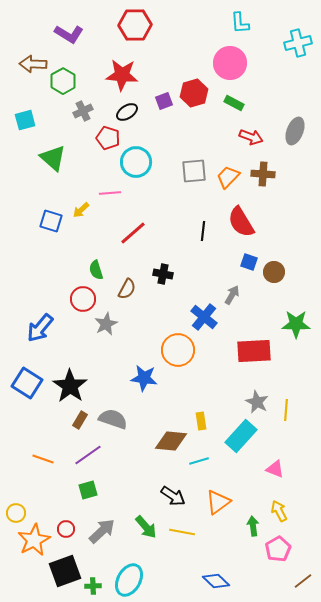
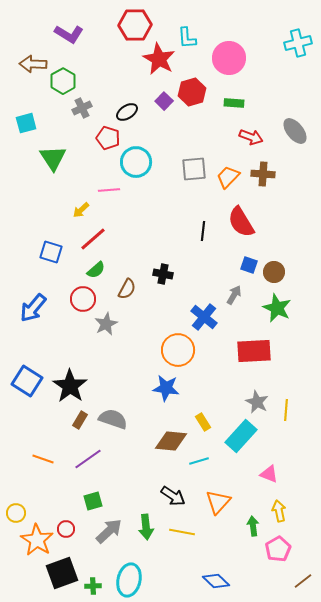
cyan L-shape at (240, 23): moved 53 px left, 15 px down
pink circle at (230, 63): moved 1 px left, 5 px up
red star at (122, 75): moved 37 px right, 16 px up; rotated 24 degrees clockwise
red hexagon at (194, 93): moved 2 px left, 1 px up
purple square at (164, 101): rotated 24 degrees counterclockwise
green rectangle at (234, 103): rotated 24 degrees counterclockwise
gray cross at (83, 111): moved 1 px left, 3 px up
cyan square at (25, 120): moved 1 px right, 3 px down
gray ellipse at (295, 131): rotated 60 degrees counterclockwise
green triangle at (53, 158): rotated 16 degrees clockwise
gray square at (194, 171): moved 2 px up
pink line at (110, 193): moved 1 px left, 3 px up
blue square at (51, 221): moved 31 px down
red line at (133, 233): moved 40 px left, 6 px down
blue square at (249, 262): moved 3 px down
green semicircle at (96, 270): rotated 114 degrees counterclockwise
gray arrow at (232, 295): moved 2 px right
green star at (296, 324): moved 19 px left, 16 px up; rotated 24 degrees clockwise
blue arrow at (40, 328): moved 7 px left, 20 px up
blue star at (144, 378): moved 22 px right, 10 px down
blue square at (27, 383): moved 2 px up
yellow rectangle at (201, 421): moved 2 px right, 1 px down; rotated 24 degrees counterclockwise
purple line at (88, 455): moved 4 px down
pink triangle at (275, 469): moved 6 px left, 5 px down
green square at (88, 490): moved 5 px right, 11 px down
orange triangle at (218, 502): rotated 12 degrees counterclockwise
yellow arrow at (279, 511): rotated 15 degrees clockwise
green arrow at (146, 527): rotated 35 degrees clockwise
gray arrow at (102, 531): moved 7 px right
orange star at (34, 540): moved 3 px right; rotated 12 degrees counterclockwise
black square at (65, 571): moved 3 px left, 2 px down
cyan ellipse at (129, 580): rotated 16 degrees counterclockwise
